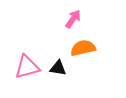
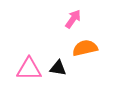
orange semicircle: moved 2 px right
pink triangle: moved 2 px right, 2 px down; rotated 16 degrees clockwise
